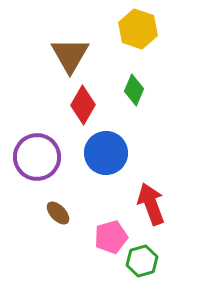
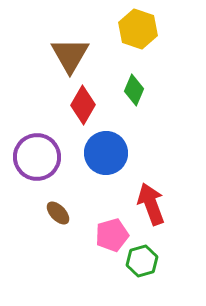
pink pentagon: moved 1 px right, 2 px up
